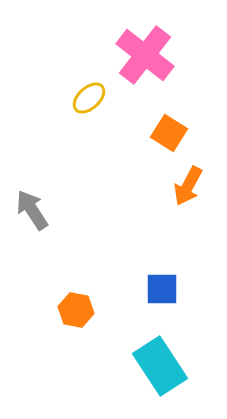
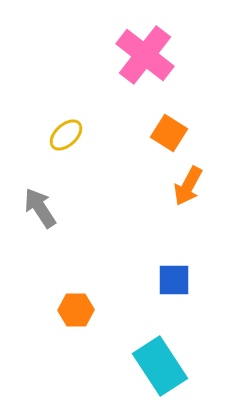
yellow ellipse: moved 23 px left, 37 px down
gray arrow: moved 8 px right, 2 px up
blue square: moved 12 px right, 9 px up
orange hexagon: rotated 12 degrees counterclockwise
